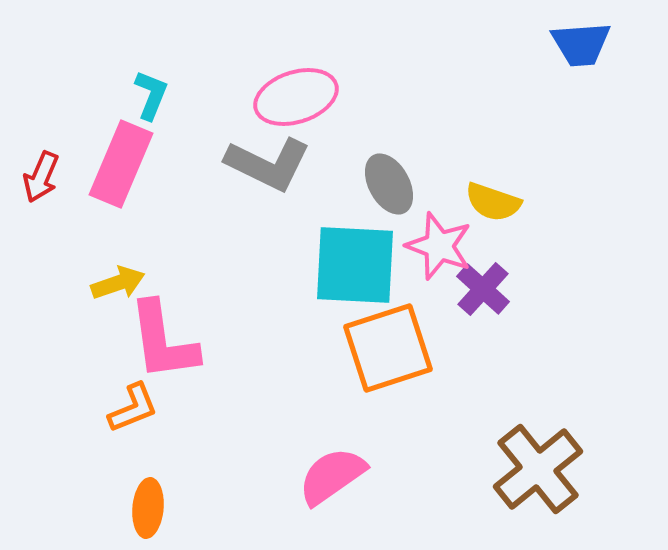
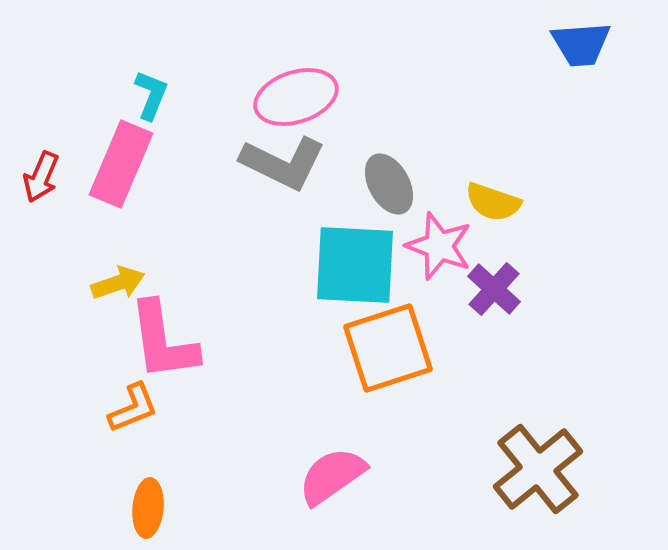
gray L-shape: moved 15 px right, 1 px up
purple cross: moved 11 px right
